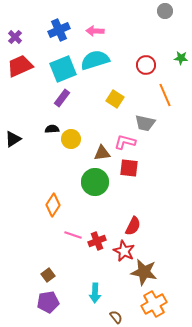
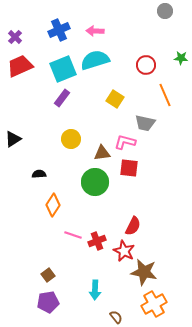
black semicircle: moved 13 px left, 45 px down
cyan arrow: moved 3 px up
